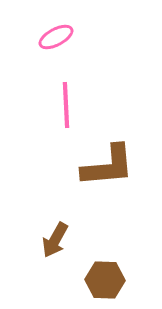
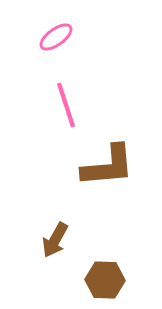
pink ellipse: rotated 8 degrees counterclockwise
pink line: rotated 15 degrees counterclockwise
